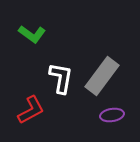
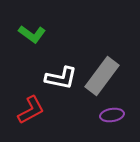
white L-shape: rotated 92 degrees clockwise
